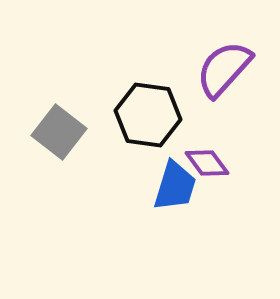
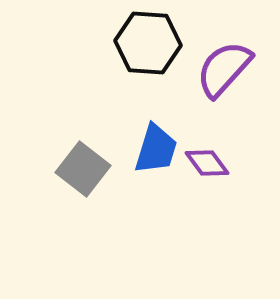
black hexagon: moved 72 px up; rotated 4 degrees counterclockwise
gray square: moved 24 px right, 37 px down
blue trapezoid: moved 19 px left, 37 px up
